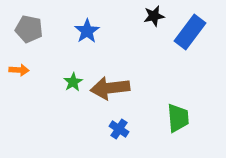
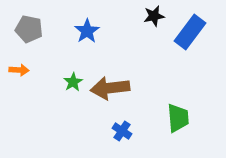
blue cross: moved 3 px right, 2 px down
